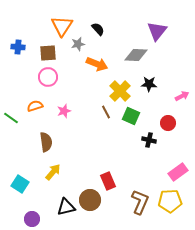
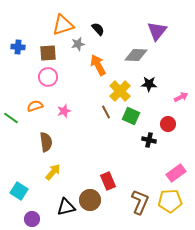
orange triangle: moved 1 px right, 1 px up; rotated 40 degrees clockwise
orange arrow: moved 1 px right, 1 px down; rotated 140 degrees counterclockwise
pink arrow: moved 1 px left, 1 px down
red circle: moved 1 px down
pink rectangle: moved 2 px left, 1 px down
cyan square: moved 1 px left, 7 px down
